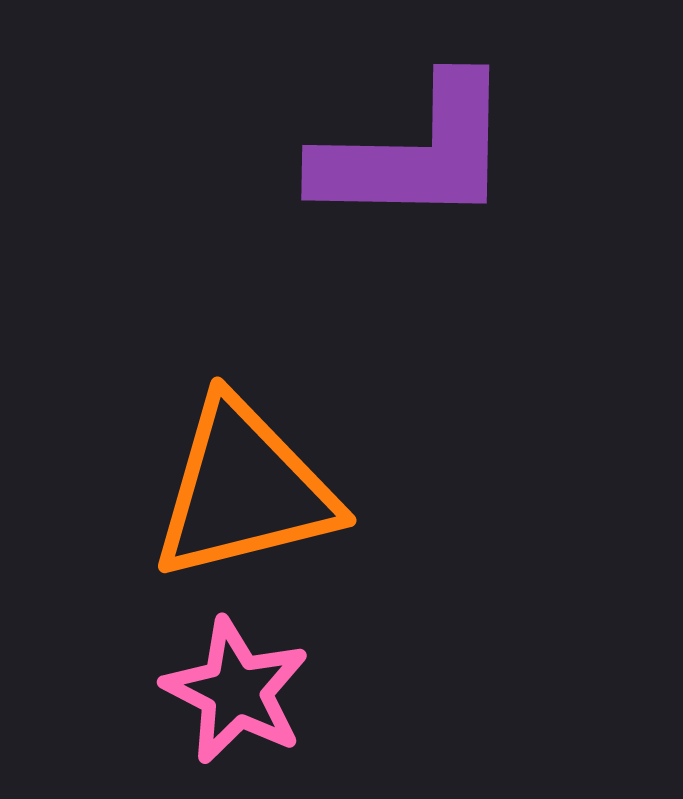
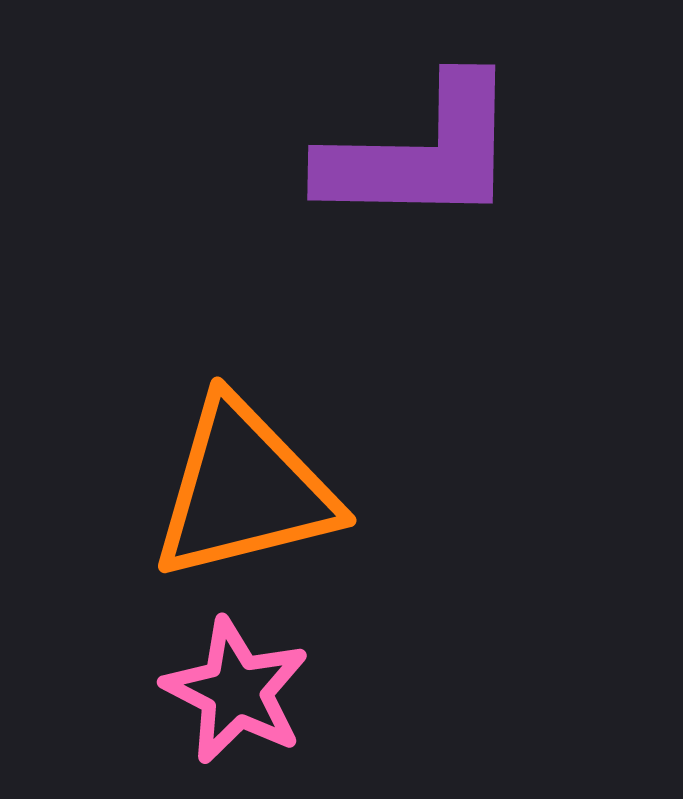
purple L-shape: moved 6 px right
